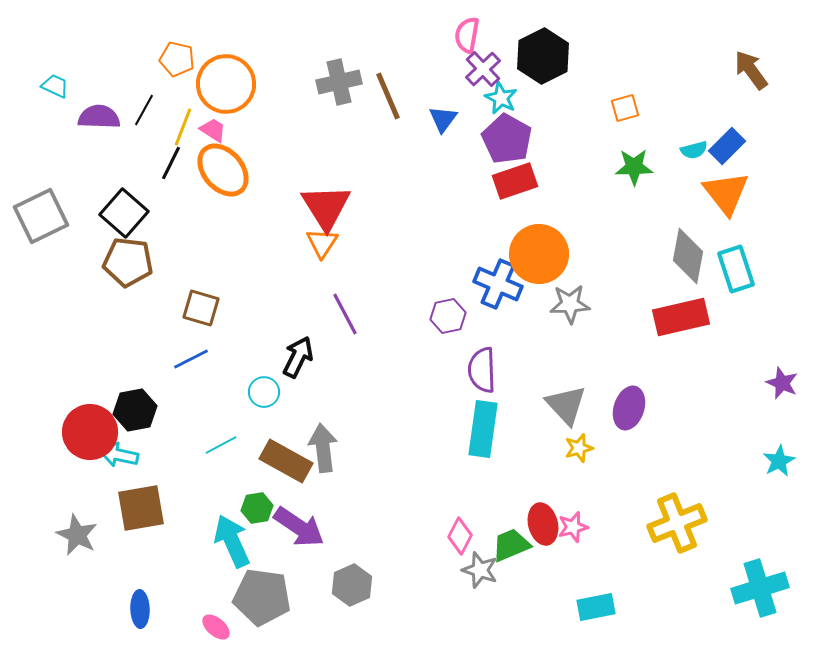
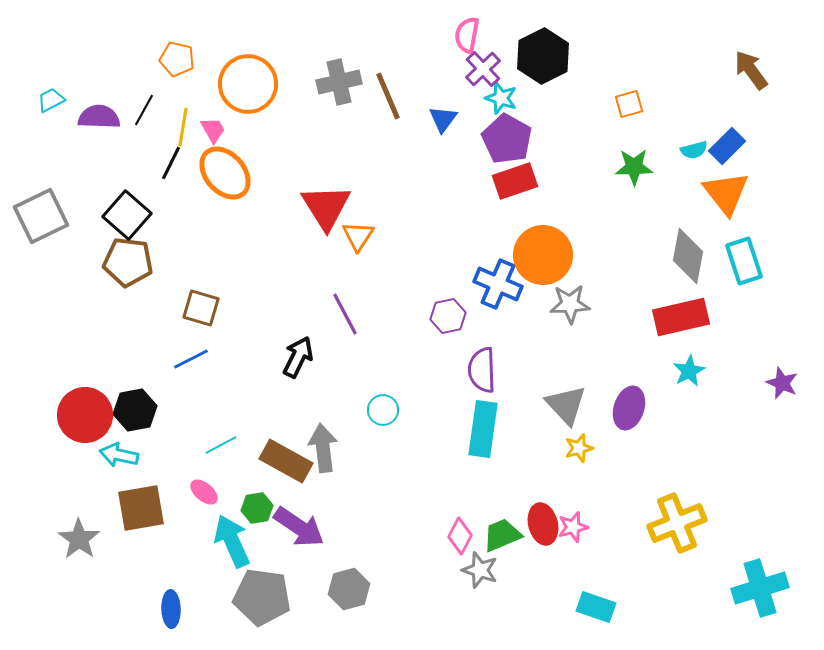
orange circle at (226, 84): moved 22 px right
cyan trapezoid at (55, 86): moved 4 px left, 14 px down; rotated 52 degrees counterclockwise
cyan star at (501, 98): rotated 8 degrees counterclockwise
orange square at (625, 108): moved 4 px right, 4 px up
yellow line at (183, 127): rotated 12 degrees counterclockwise
pink trapezoid at (213, 130): rotated 28 degrees clockwise
orange ellipse at (223, 170): moved 2 px right, 3 px down
black square at (124, 213): moved 3 px right, 2 px down
orange triangle at (322, 243): moved 36 px right, 7 px up
orange circle at (539, 254): moved 4 px right, 1 px down
cyan rectangle at (736, 269): moved 8 px right, 8 px up
cyan circle at (264, 392): moved 119 px right, 18 px down
red circle at (90, 432): moved 5 px left, 17 px up
cyan star at (779, 461): moved 90 px left, 90 px up
gray star at (77, 535): moved 2 px right, 4 px down; rotated 9 degrees clockwise
green trapezoid at (511, 545): moved 9 px left, 10 px up
gray hexagon at (352, 585): moved 3 px left, 4 px down; rotated 9 degrees clockwise
cyan rectangle at (596, 607): rotated 30 degrees clockwise
blue ellipse at (140, 609): moved 31 px right
pink ellipse at (216, 627): moved 12 px left, 135 px up
